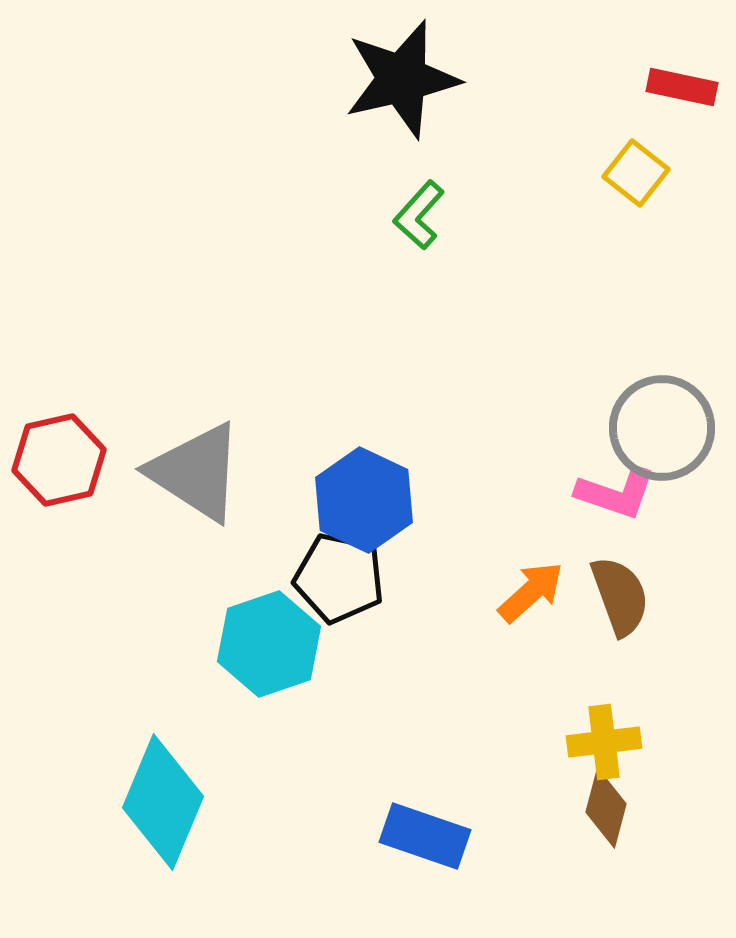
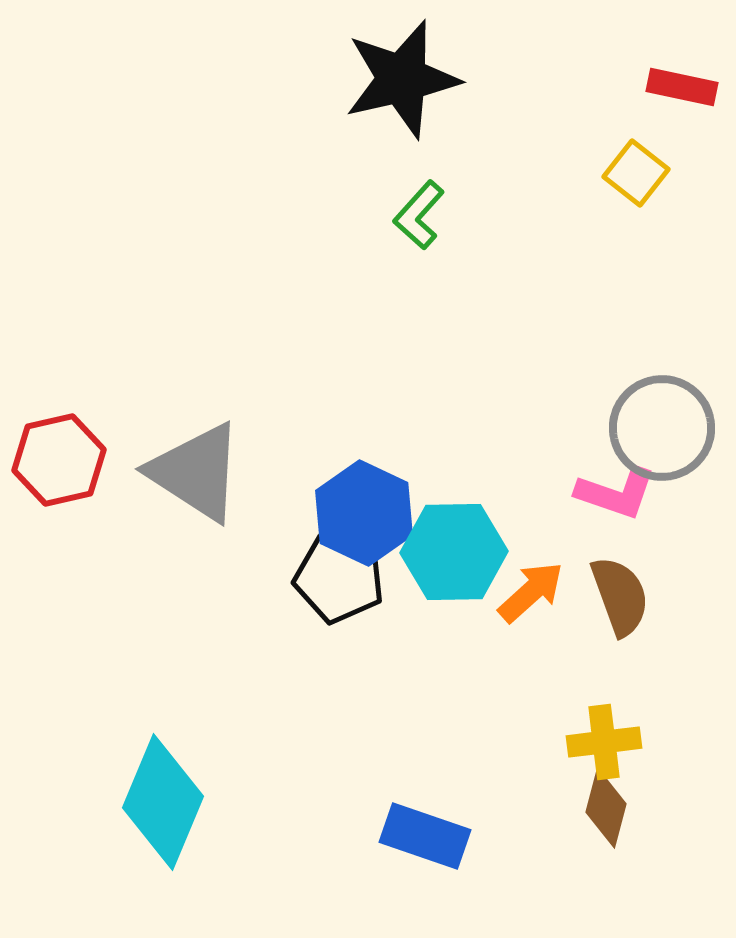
blue hexagon: moved 13 px down
cyan hexagon: moved 185 px right, 92 px up; rotated 18 degrees clockwise
